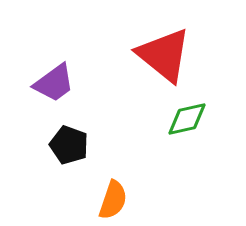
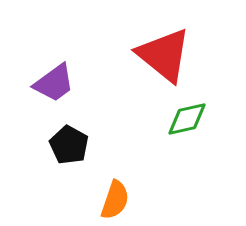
black pentagon: rotated 9 degrees clockwise
orange semicircle: moved 2 px right
